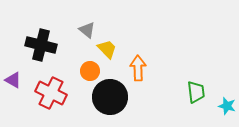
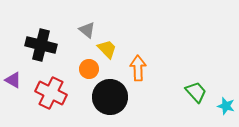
orange circle: moved 1 px left, 2 px up
green trapezoid: rotated 35 degrees counterclockwise
cyan star: moved 1 px left
